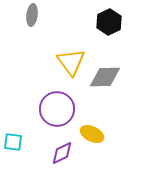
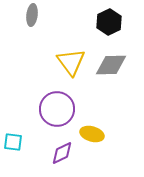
gray diamond: moved 6 px right, 12 px up
yellow ellipse: rotated 10 degrees counterclockwise
